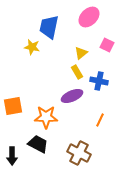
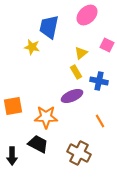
pink ellipse: moved 2 px left, 2 px up
yellow rectangle: moved 1 px left
orange line: moved 1 px down; rotated 56 degrees counterclockwise
